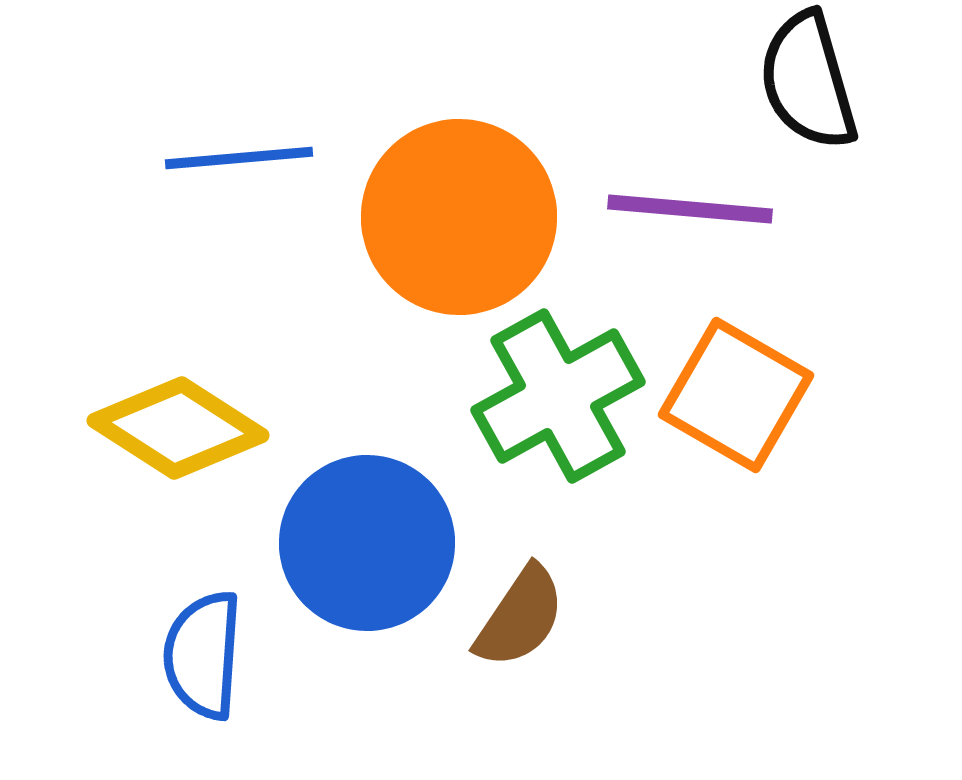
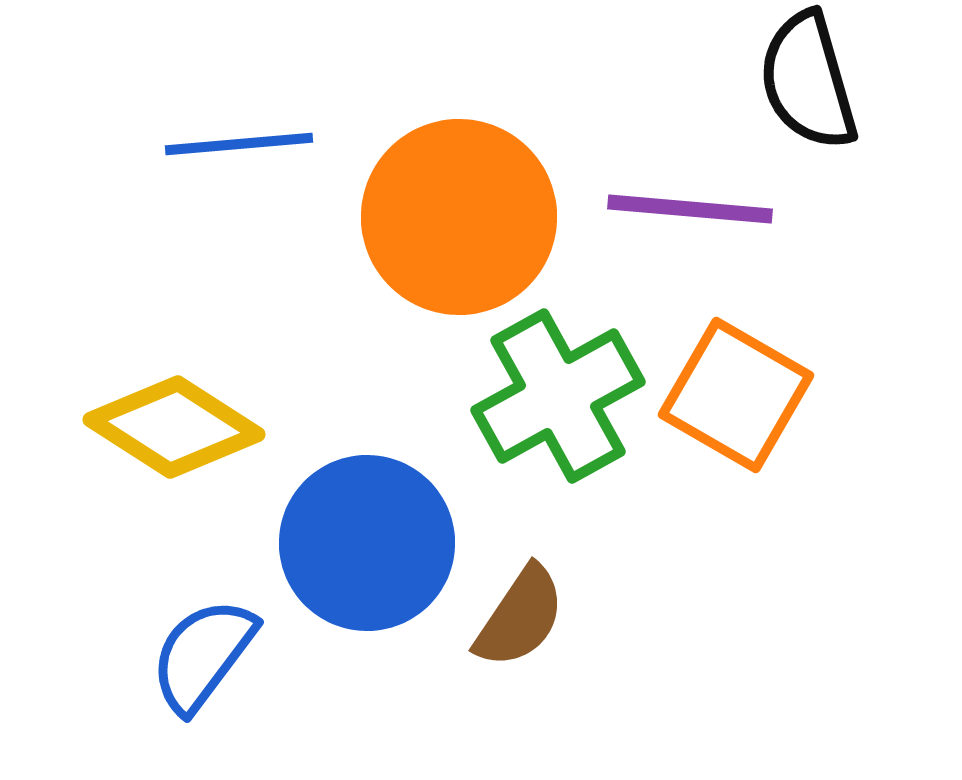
blue line: moved 14 px up
yellow diamond: moved 4 px left, 1 px up
blue semicircle: rotated 33 degrees clockwise
